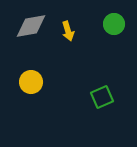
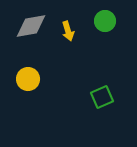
green circle: moved 9 px left, 3 px up
yellow circle: moved 3 px left, 3 px up
